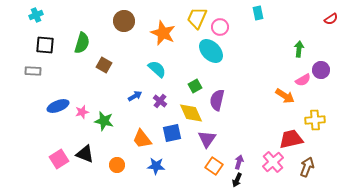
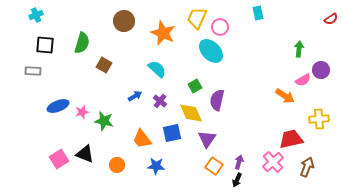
yellow cross: moved 4 px right, 1 px up
